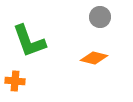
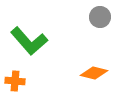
green L-shape: rotated 21 degrees counterclockwise
orange diamond: moved 15 px down
